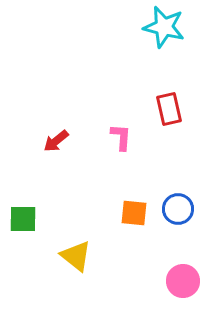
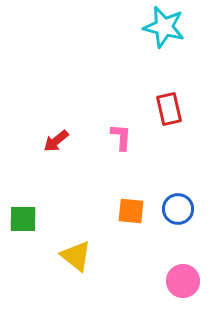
orange square: moved 3 px left, 2 px up
